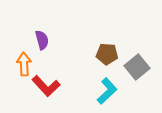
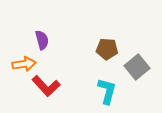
brown pentagon: moved 5 px up
orange arrow: rotated 85 degrees clockwise
cyan L-shape: rotated 32 degrees counterclockwise
